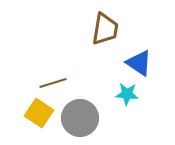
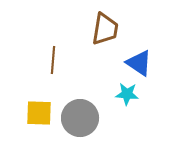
brown line: moved 23 px up; rotated 68 degrees counterclockwise
yellow square: rotated 32 degrees counterclockwise
